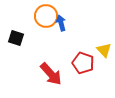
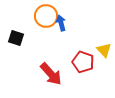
red pentagon: moved 1 px up
